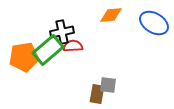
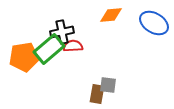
green rectangle: moved 1 px right, 1 px up
